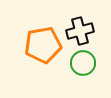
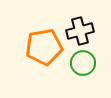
orange pentagon: moved 1 px right, 2 px down
